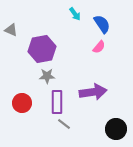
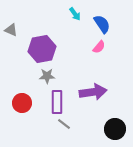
black circle: moved 1 px left
